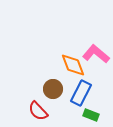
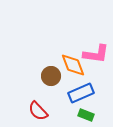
pink L-shape: rotated 148 degrees clockwise
brown circle: moved 2 px left, 13 px up
blue rectangle: rotated 40 degrees clockwise
green rectangle: moved 5 px left
